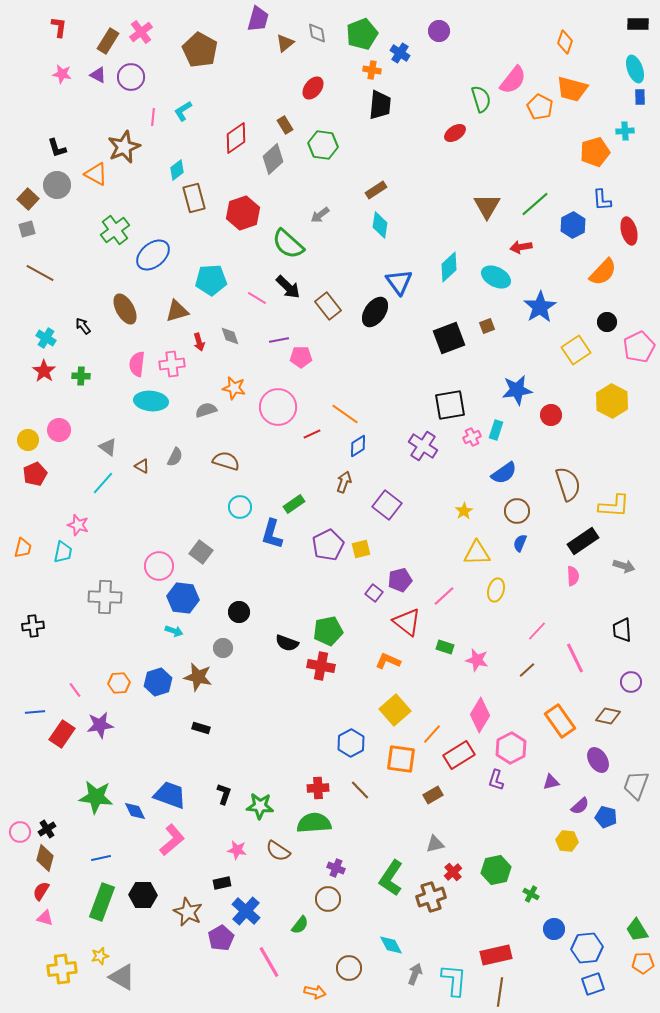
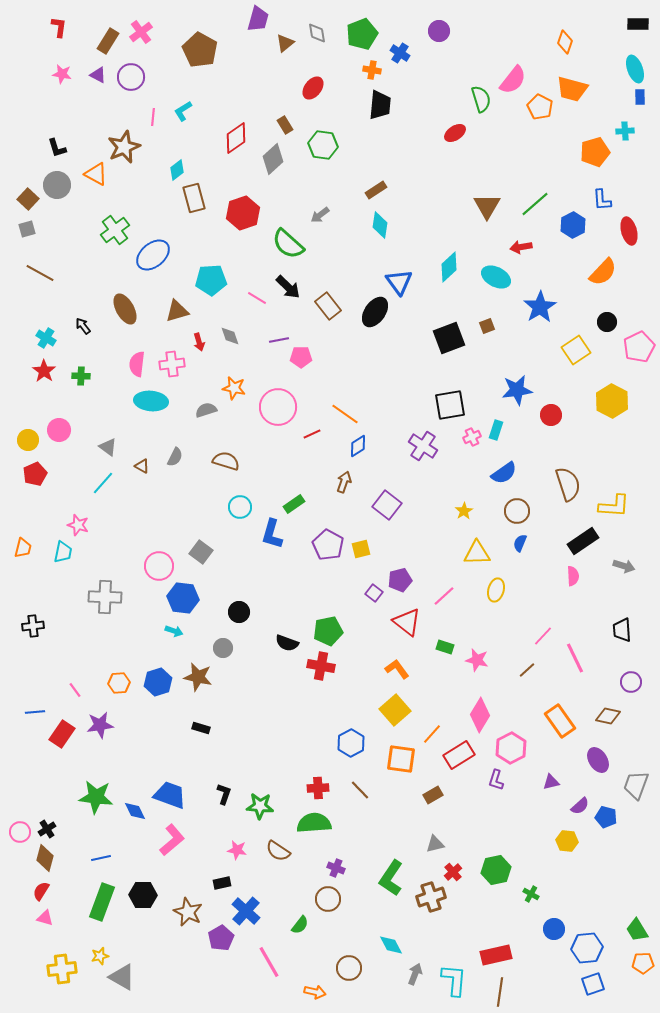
purple pentagon at (328, 545): rotated 16 degrees counterclockwise
pink line at (537, 631): moved 6 px right, 5 px down
orange L-shape at (388, 661): moved 9 px right, 8 px down; rotated 30 degrees clockwise
